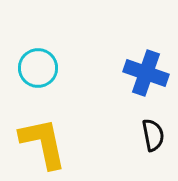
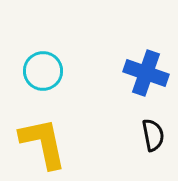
cyan circle: moved 5 px right, 3 px down
